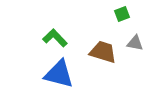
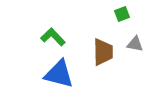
green L-shape: moved 2 px left, 1 px up
gray triangle: moved 1 px down
brown trapezoid: rotated 72 degrees clockwise
